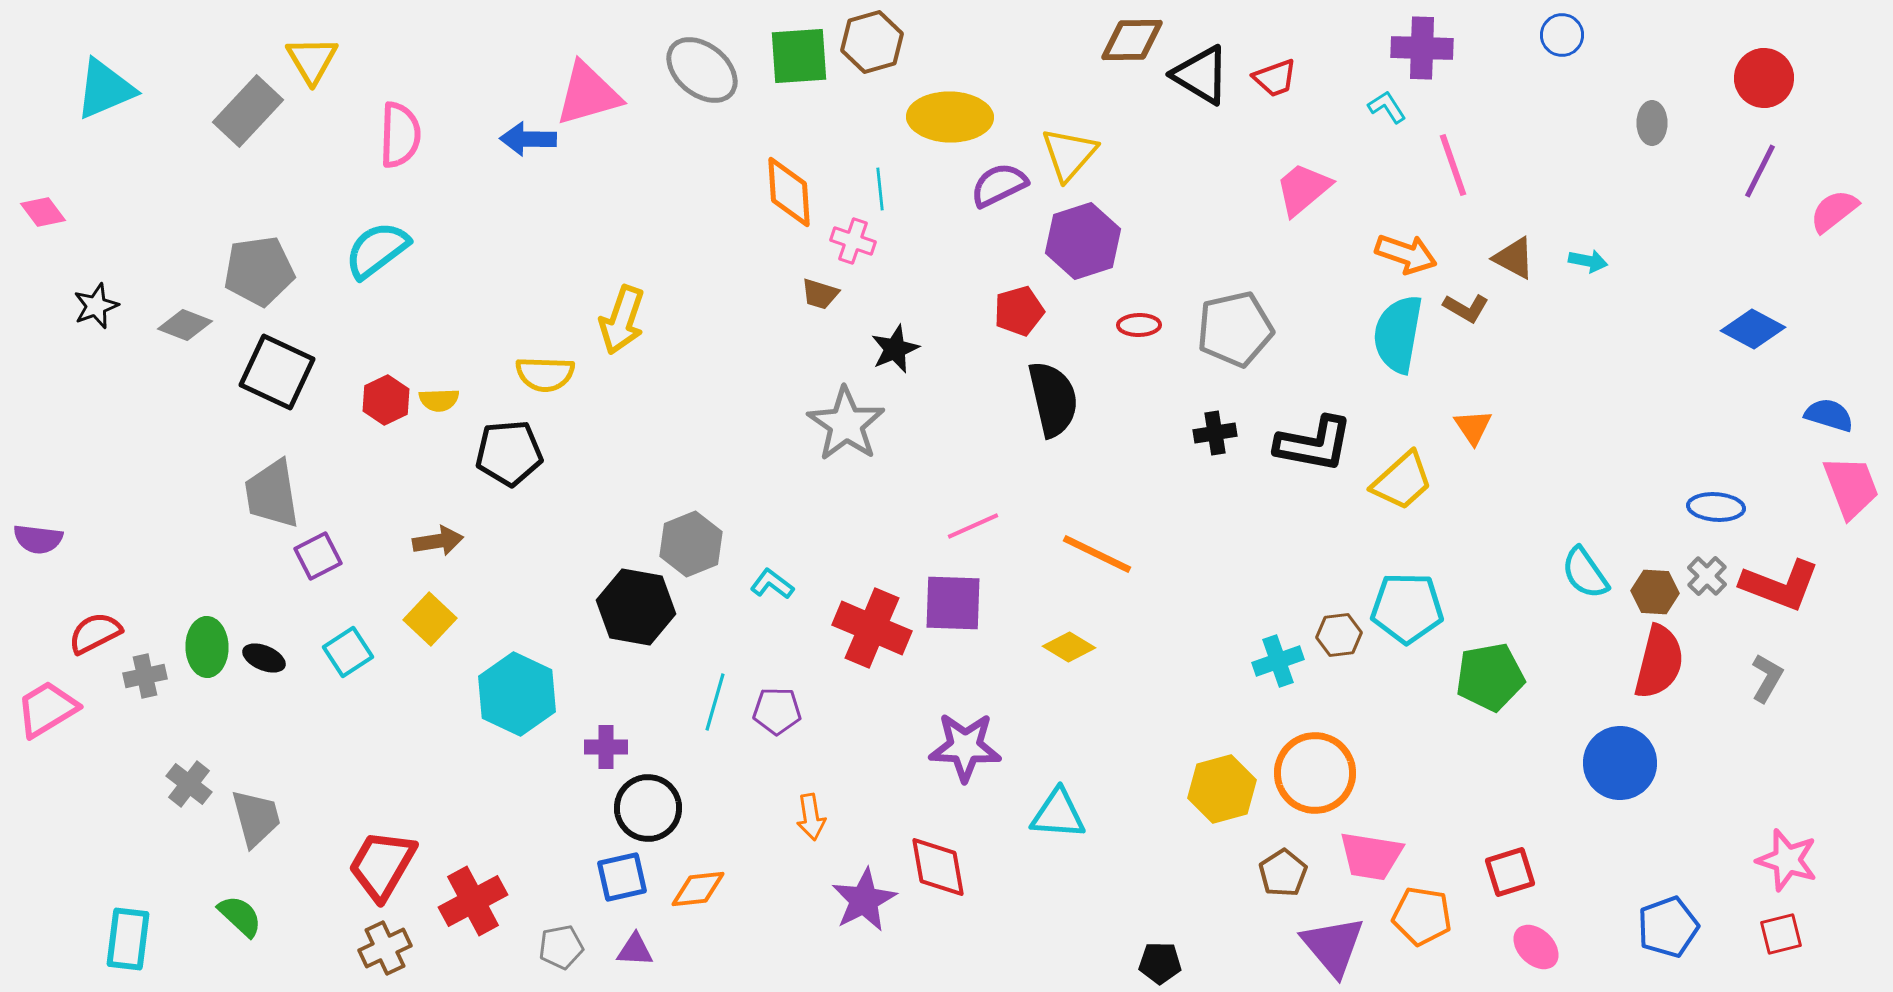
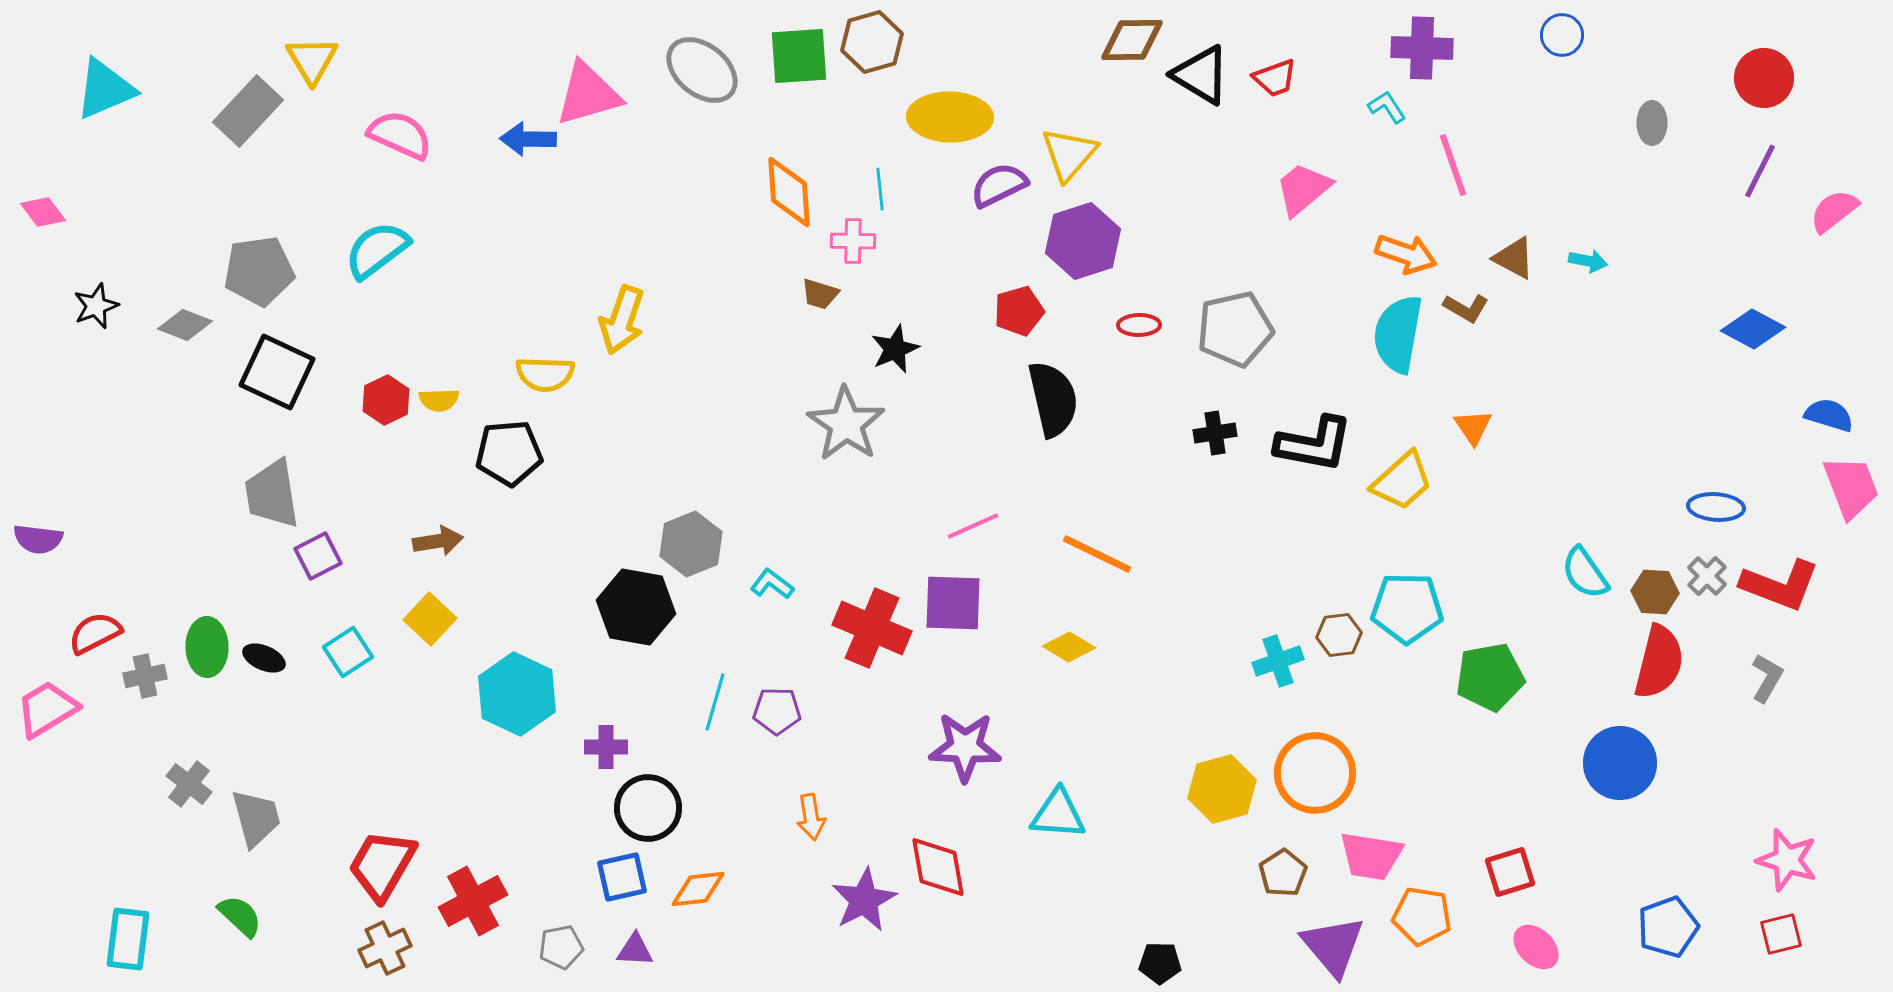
pink semicircle at (400, 135): rotated 68 degrees counterclockwise
pink cross at (853, 241): rotated 18 degrees counterclockwise
